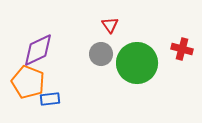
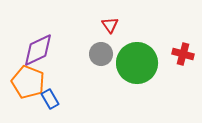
red cross: moved 1 px right, 5 px down
blue rectangle: rotated 66 degrees clockwise
